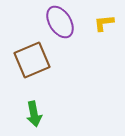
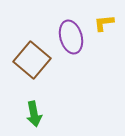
purple ellipse: moved 11 px right, 15 px down; rotated 16 degrees clockwise
brown square: rotated 27 degrees counterclockwise
